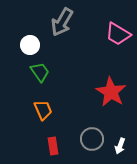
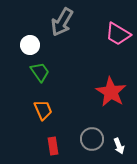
white arrow: moved 1 px left; rotated 42 degrees counterclockwise
